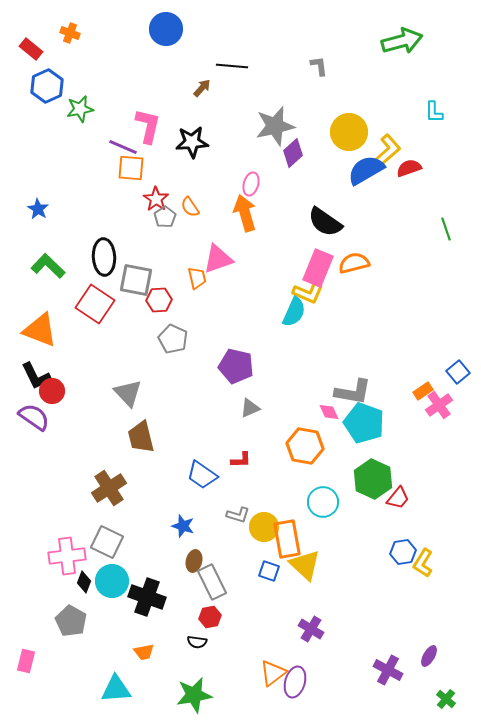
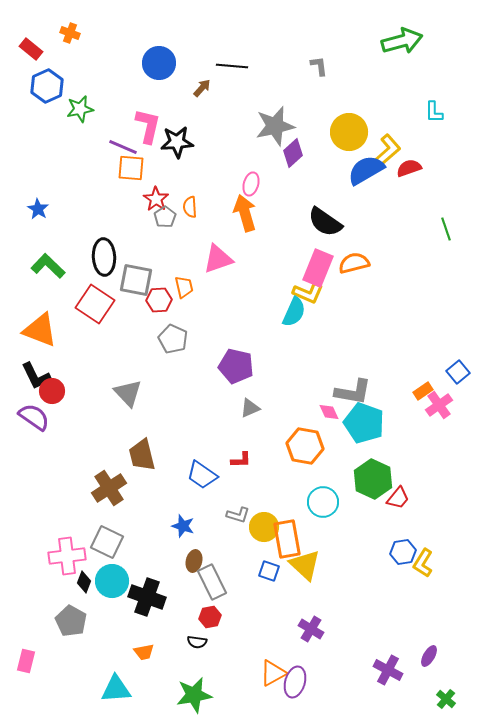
blue circle at (166, 29): moved 7 px left, 34 px down
black star at (192, 142): moved 15 px left
orange semicircle at (190, 207): rotated 30 degrees clockwise
orange trapezoid at (197, 278): moved 13 px left, 9 px down
brown trapezoid at (141, 437): moved 1 px right, 18 px down
orange triangle at (273, 673): rotated 8 degrees clockwise
